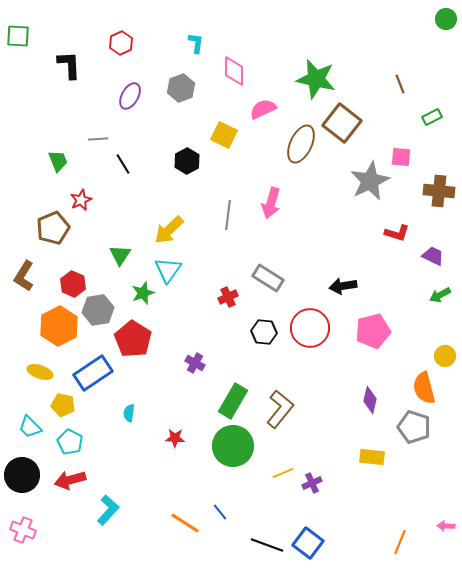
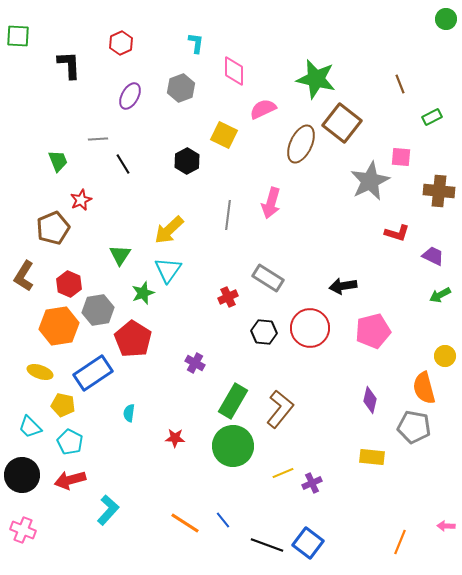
red hexagon at (73, 284): moved 4 px left
orange hexagon at (59, 326): rotated 18 degrees clockwise
gray pentagon at (414, 427): rotated 8 degrees counterclockwise
blue line at (220, 512): moved 3 px right, 8 px down
